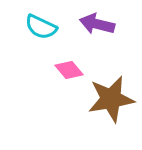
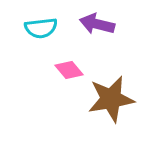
cyan semicircle: moved 1 px down; rotated 32 degrees counterclockwise
